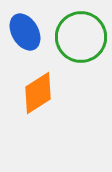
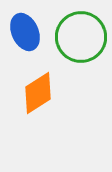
blue ellipse: rotated 6 degrees clockwise
